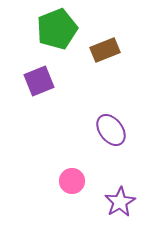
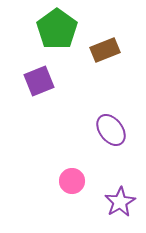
green pentagon: rotated 15 degrees counterclockwise
